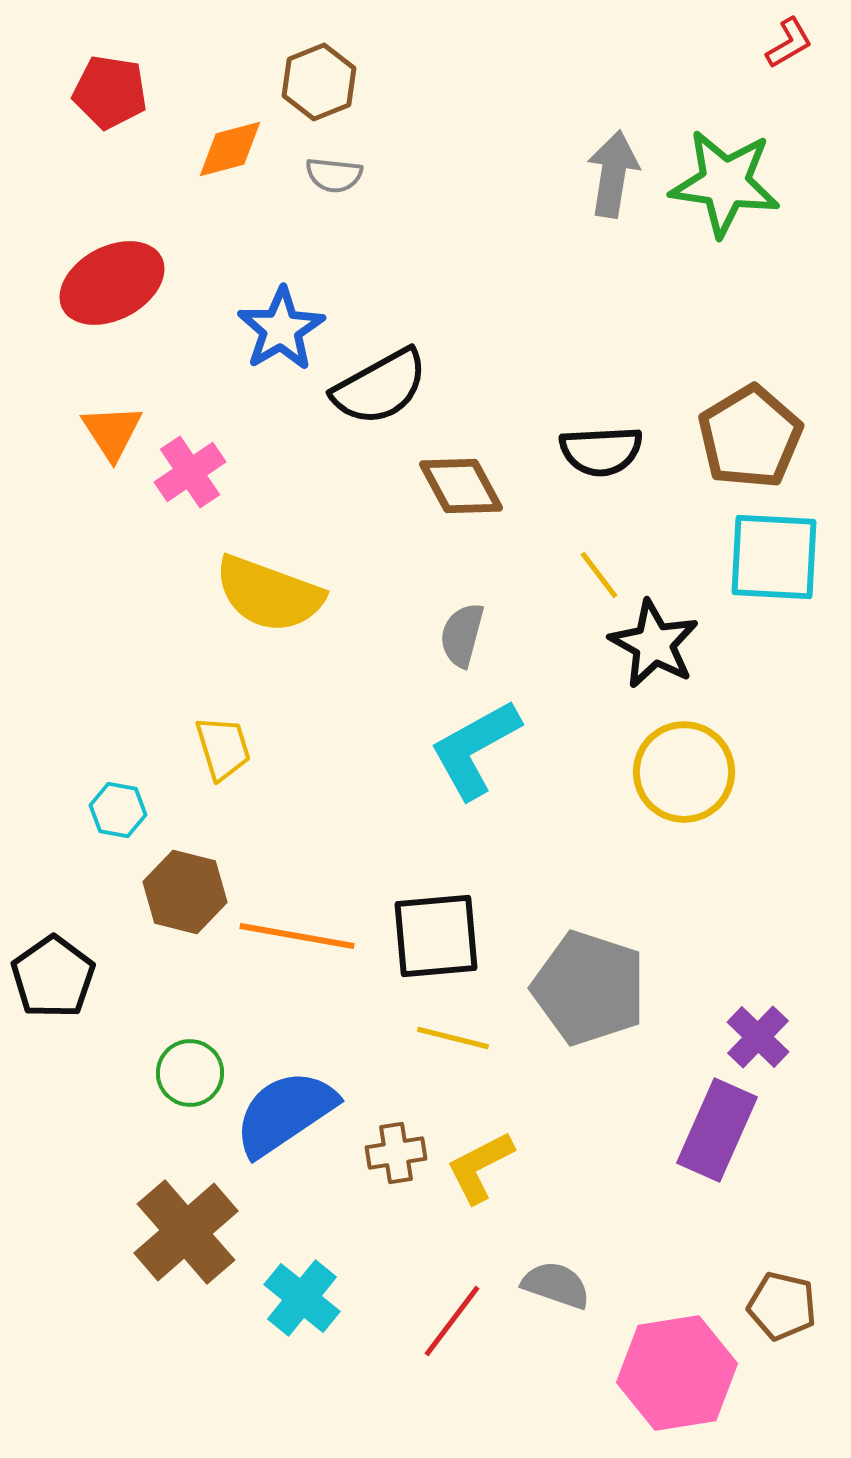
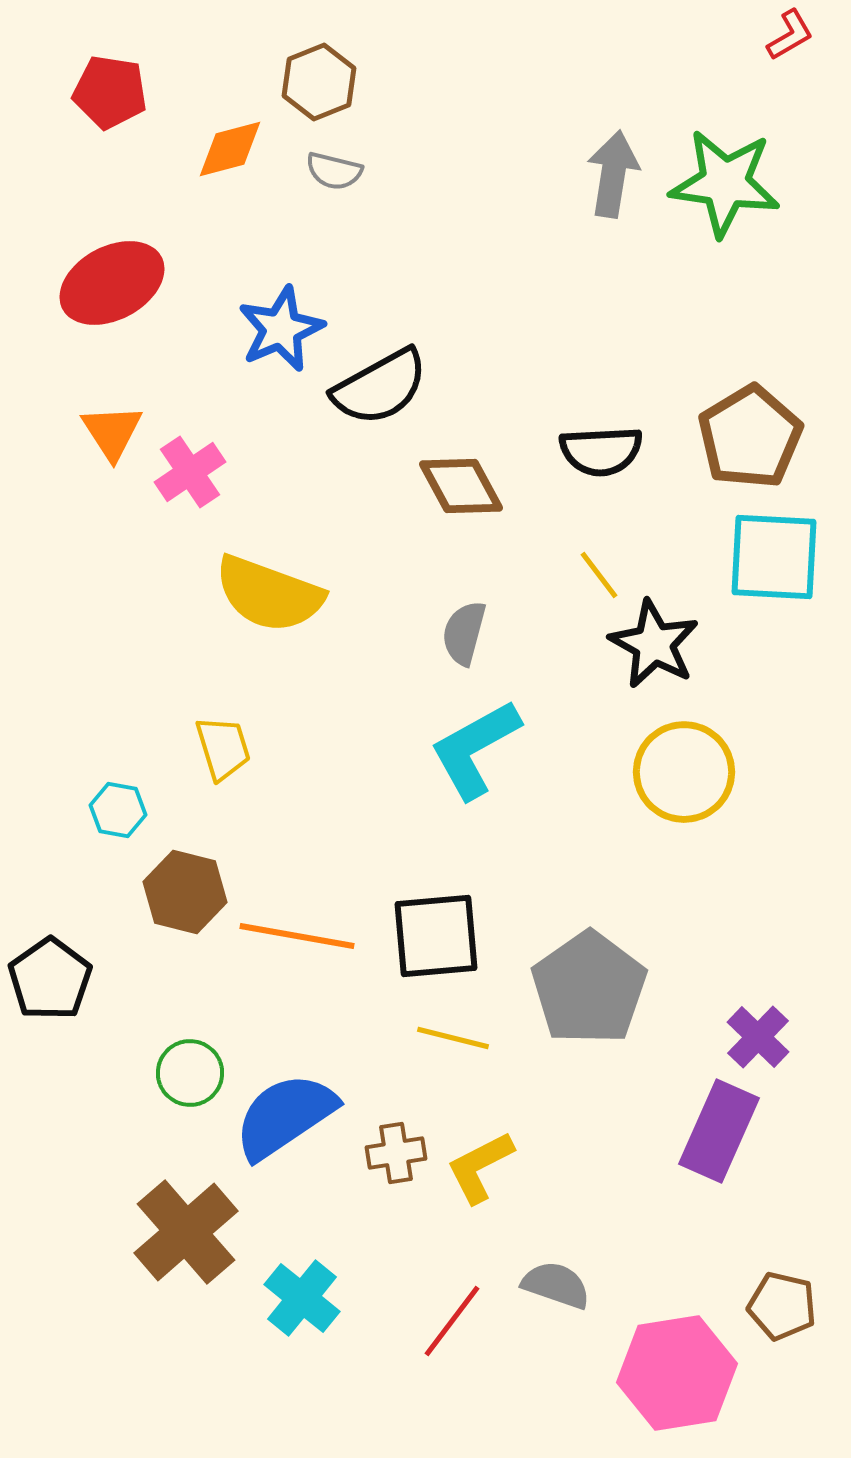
red L-shape at (789, 43): moved 1 px right, 8 px up
gray semicircle at (334, 175): moved 4 px up; rotated 8 degrees clockwise
blue star at (281, 329): rotated 8 degrees clockwise
gray semicircle at (462, 635): moved 2 px right, 2 px up
black pentagon at (53, 977): moved 3 px left, 2 px down
gray pentagon at (589, 988): rotated 19 degrees clockwise
blue semicircle at (285, 1113): moved 3 px down
purple rectangle at (717, 1130): moved 2 px right, 1 px down
